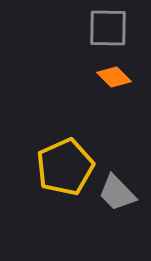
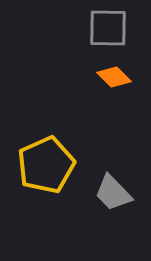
yellow pentagon: moved 19 px left, 2 px up
gray trapezoid: moved 4 px left
